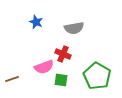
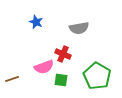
gray semicircle: moved 5 px right
